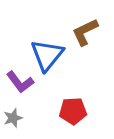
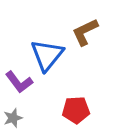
purple L-shape: moved 1 px left
red pentagon: moved 3 px right, 1 px up
